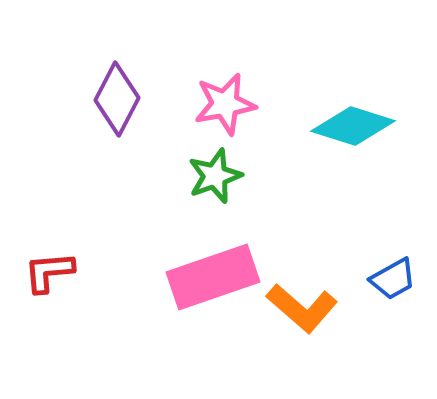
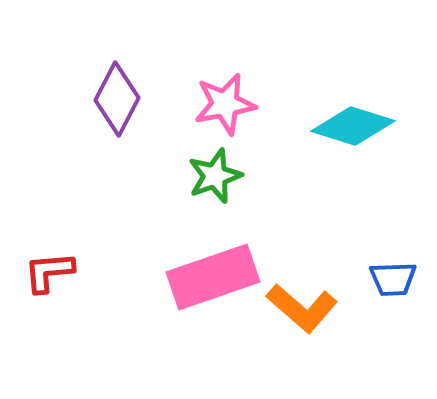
blue trapezoid: rotated 27 degrees clockwise
